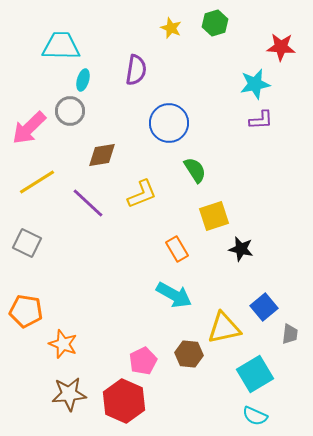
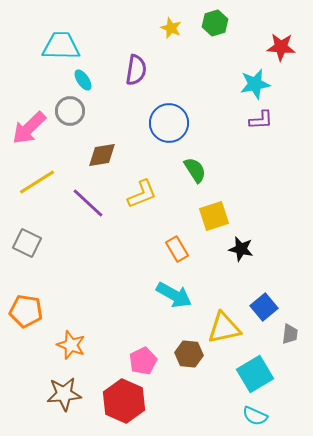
cyan ellipse: rotated 50 degrees counterclockwise
orange star: moved 8 px right, 1 px down
brown star: moved 5 px left
